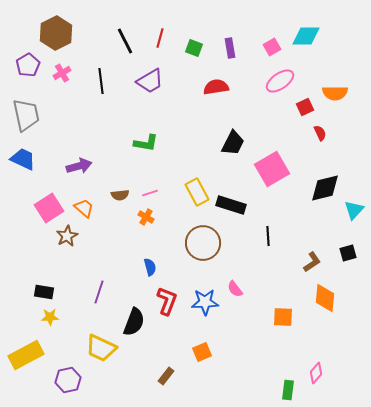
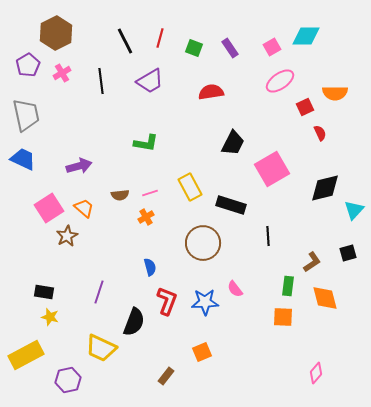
purple rectangle at (230, 48): rotated 24 degrees counterclockwise
red semicircle at (216, 87): moved 5 px left, 5 px down
yellow rectangle at (197, 192): moved 7 px left, 5 px up
orange cross at (146, 217): rotated 28 degrees clockwise
orange diamond at (325, 298): rotated 20 degrees counterclockwise
yellow star at (50, 317): rotated 18 degrees clockwise
green rectangle at (288, 390): moved 104 px up
